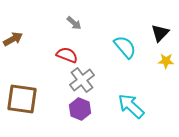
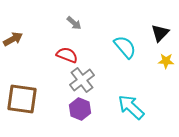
cyan arrow: moved 1 px down
